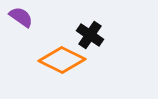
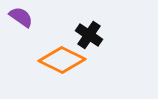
black cross: moved 1 px left
